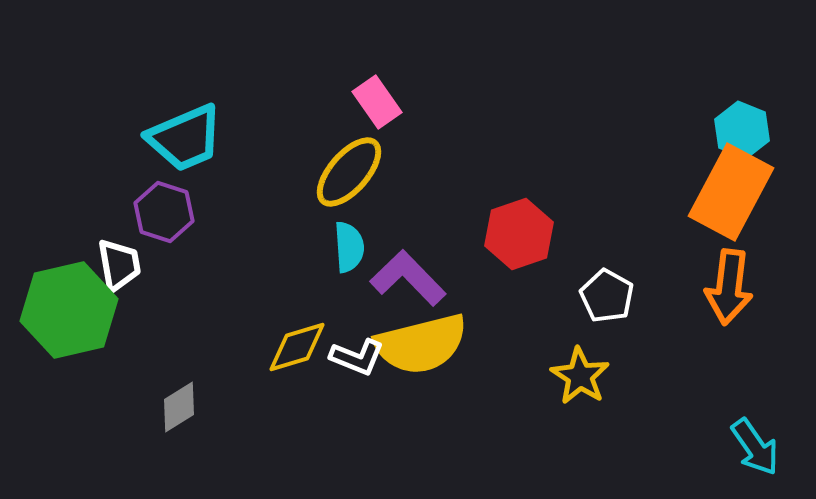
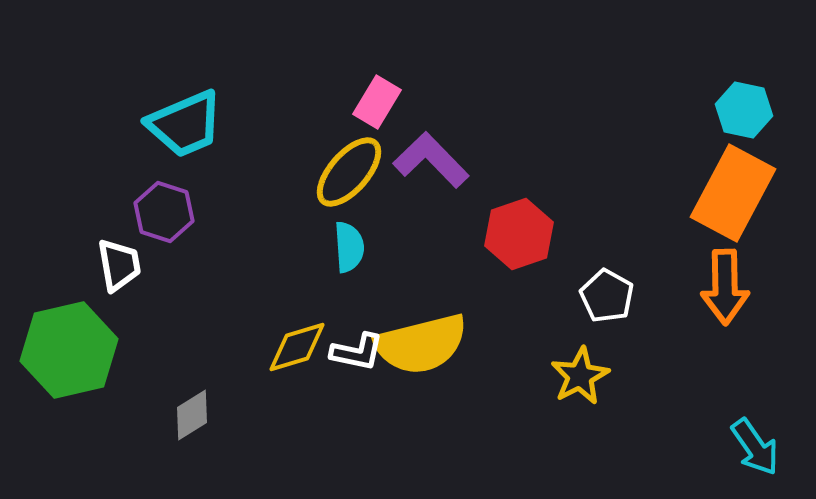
pink rectangle: rotated 66 degrees clockwise
cyan hexagon: moved 2 px right, 20 px up; rotated 10 degrees counterclockwise
cyan trapezoid: moved 14 px up
orange rectangle: moved 2 px right, 1 px down
purple L-shape: moved 23 px right, 118 px up
orange arrow: moved 4 px left; rotated 8 degrees counterclockwise
green hexagon: moved 40 px down
white L-shape: moved 5 px up; rotated 10 degrees counterclockwise
yellow star: rotated 12 degrees clockwise
gray diamond: moved 13 px right, 8 px down
